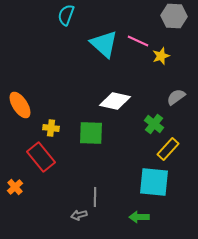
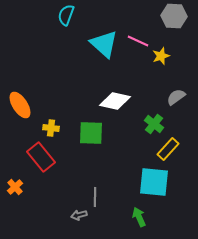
green arrow: rotated 66 degrees clockwise
